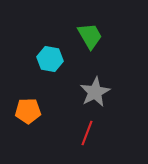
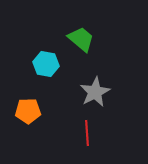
green trapezoid: moved 9 px left, 3 px down; rotated 20 degrees counterclockwise
cyan hexagon: moved 4 px left, 5 px down
red line: rotated 25 degrees counterclockwise
